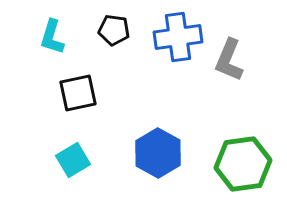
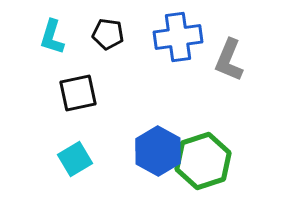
black pentagon: moved 6 px left, 4 px down
blue hexagon: moved 2 px up
cyan square: moved 2 px right, 1 px up
green hexagon: moved 40 px left, 3 px up; rotated 10 degrees counterclockwise
